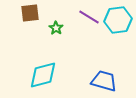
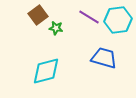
brown square: moved 8 px right, 2 px down; rotated 30 degrees counterclockwise
green star: rotated 24 degrees counterclockwise
cyan diamond: moved 3 px right, 4 px up
blue trapezoid: moved 23 px up
